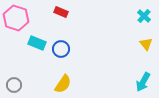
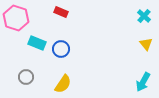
gray circle: moved 12 px right, 8 px up
